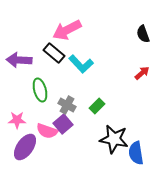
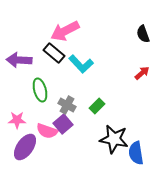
pink arrow: moved 2 px left, 1 px down
